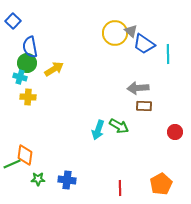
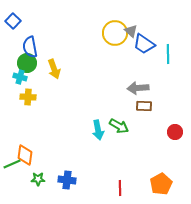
yellow arrow: rotated 102 degrees clockwise
cyan arrow: rotated 30 degrees counterclockwise
